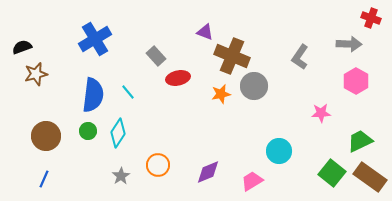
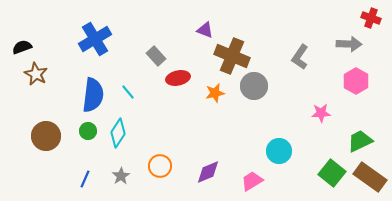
purple triangle: moved 2 px up
brown star: rotated 30 degrees counterclockwise
orange star: moved 6 px left, 1 px up
orange circle: moved 2 px right, 1 px down
blue line: moved 41 px right
